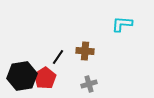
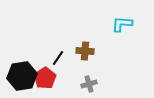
black line: moved 1 px down
